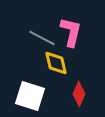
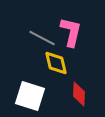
red diamond: rotated 20 degrees counterclockwise
